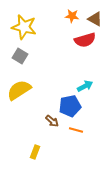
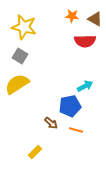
red semicircle: moved 1 px down; rotated 15 degrees clockwise
yellow semicircle: moved 2 px left, 6 px up
brown arrow: moved 1 px left, 2 px down
yellow rectangle: rotated 24 degrees clockwise
